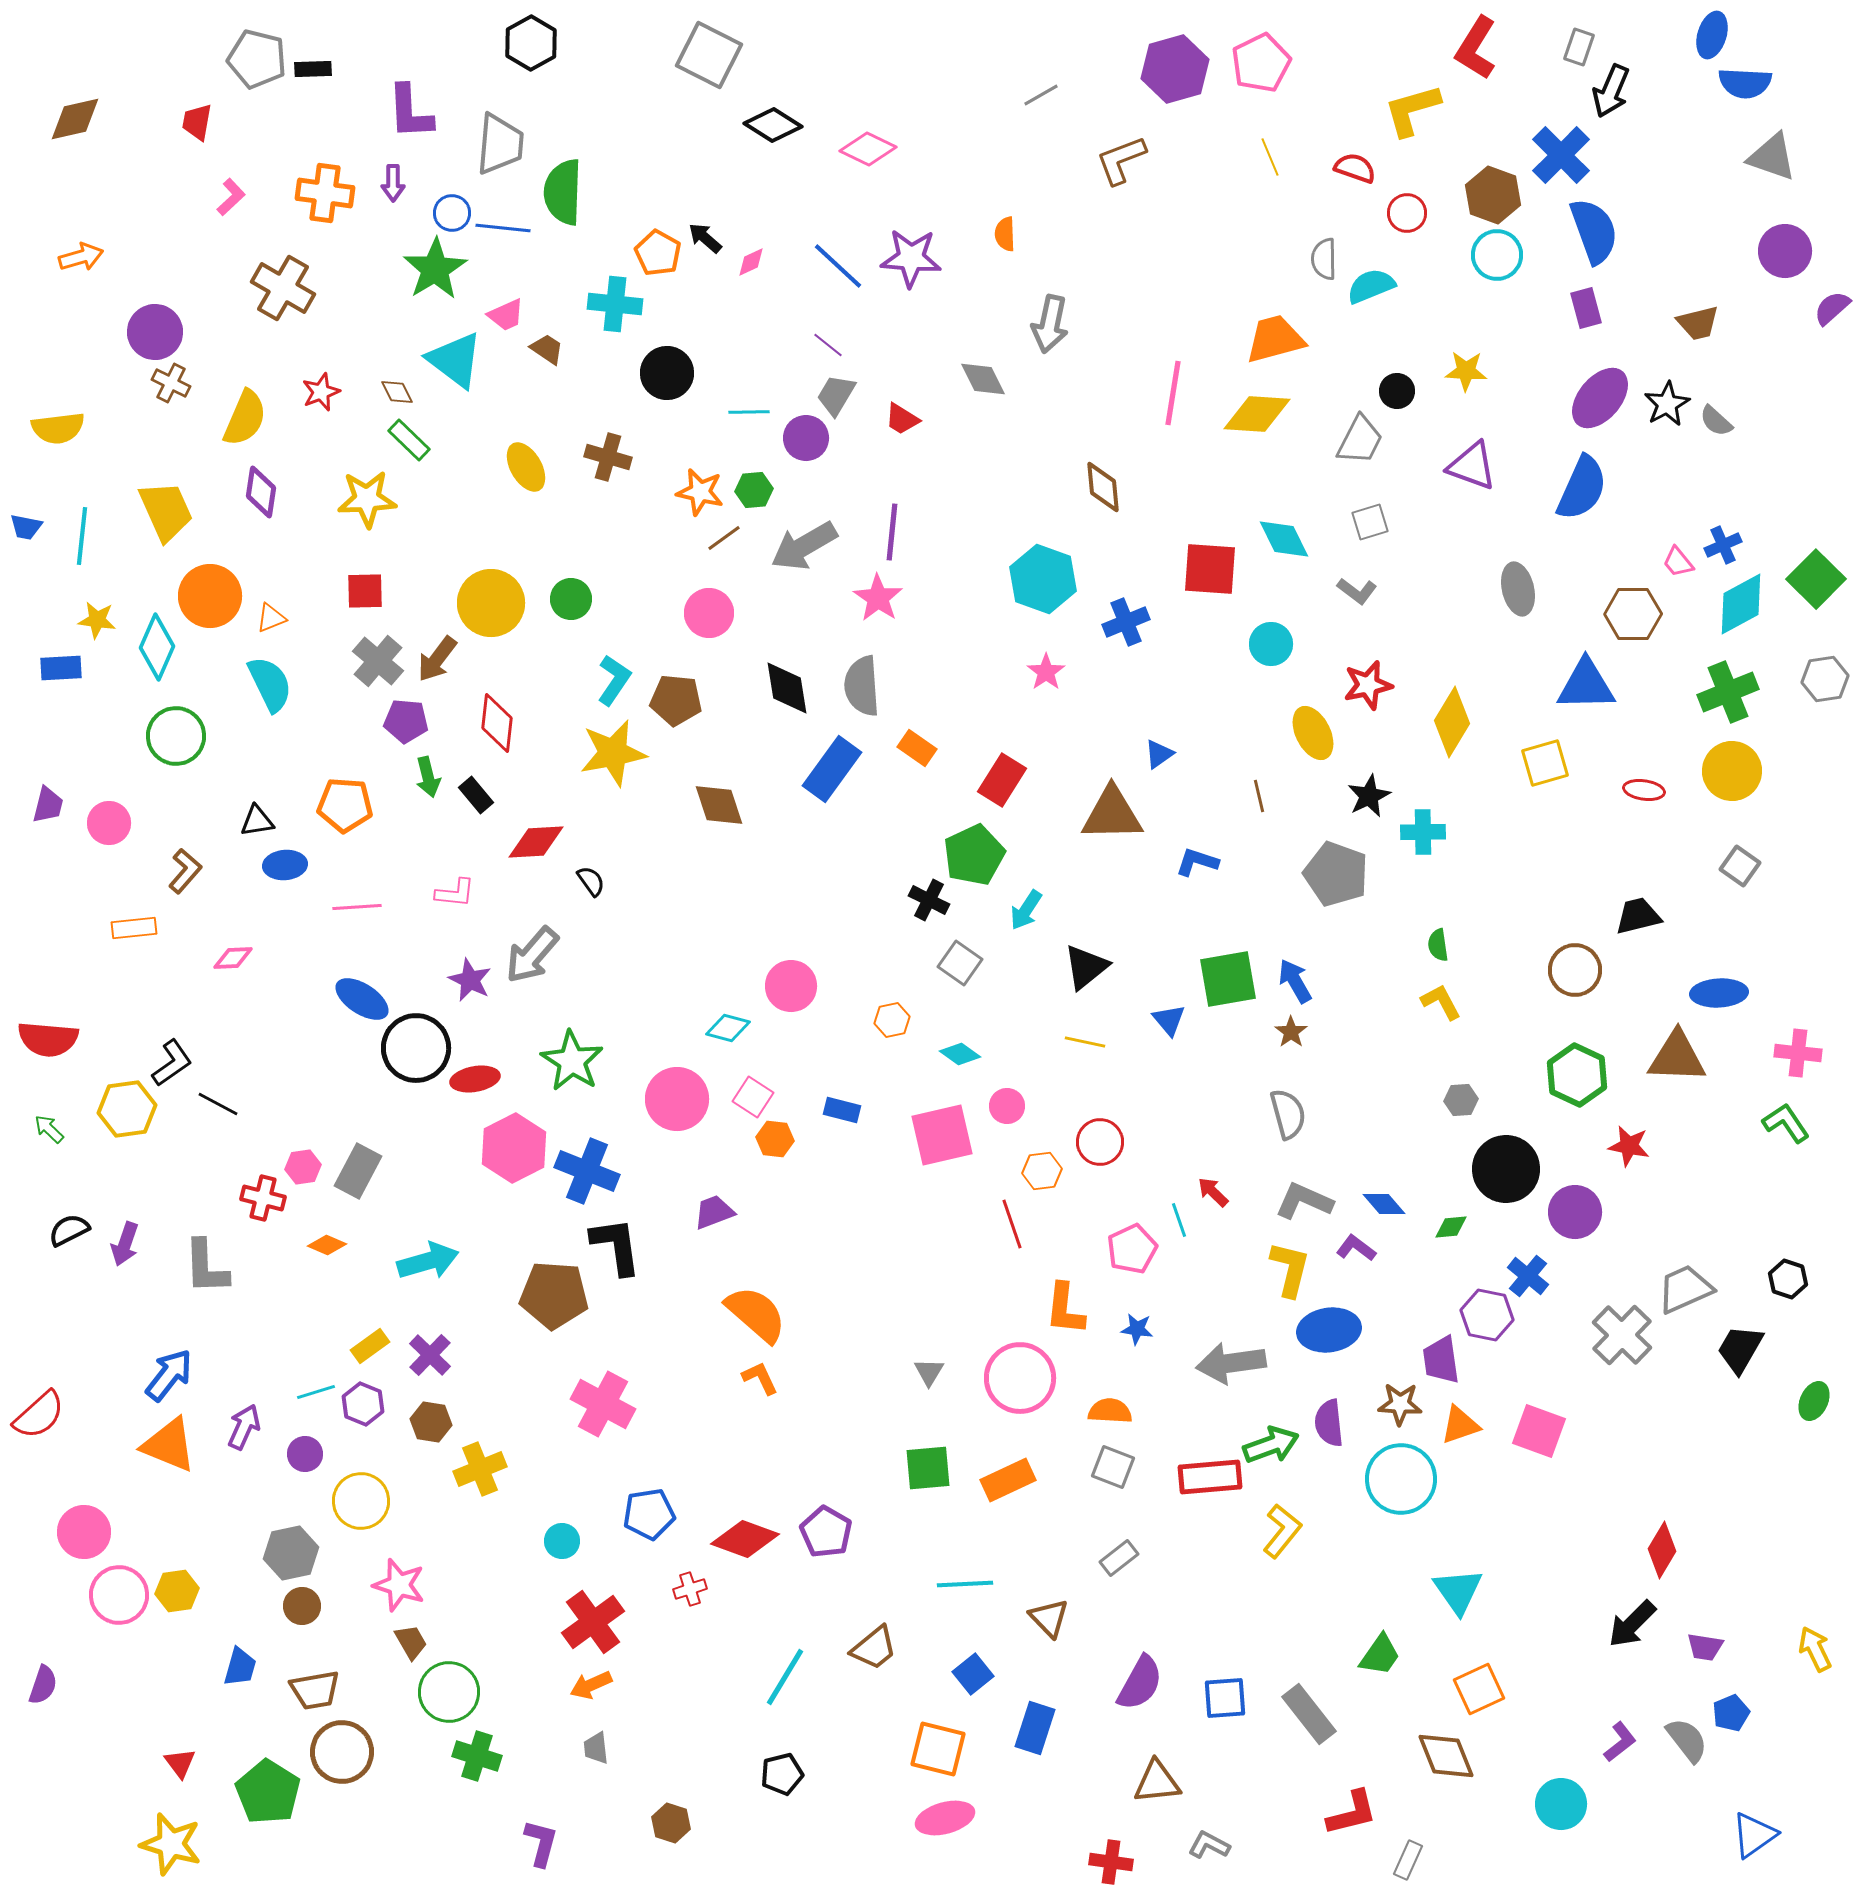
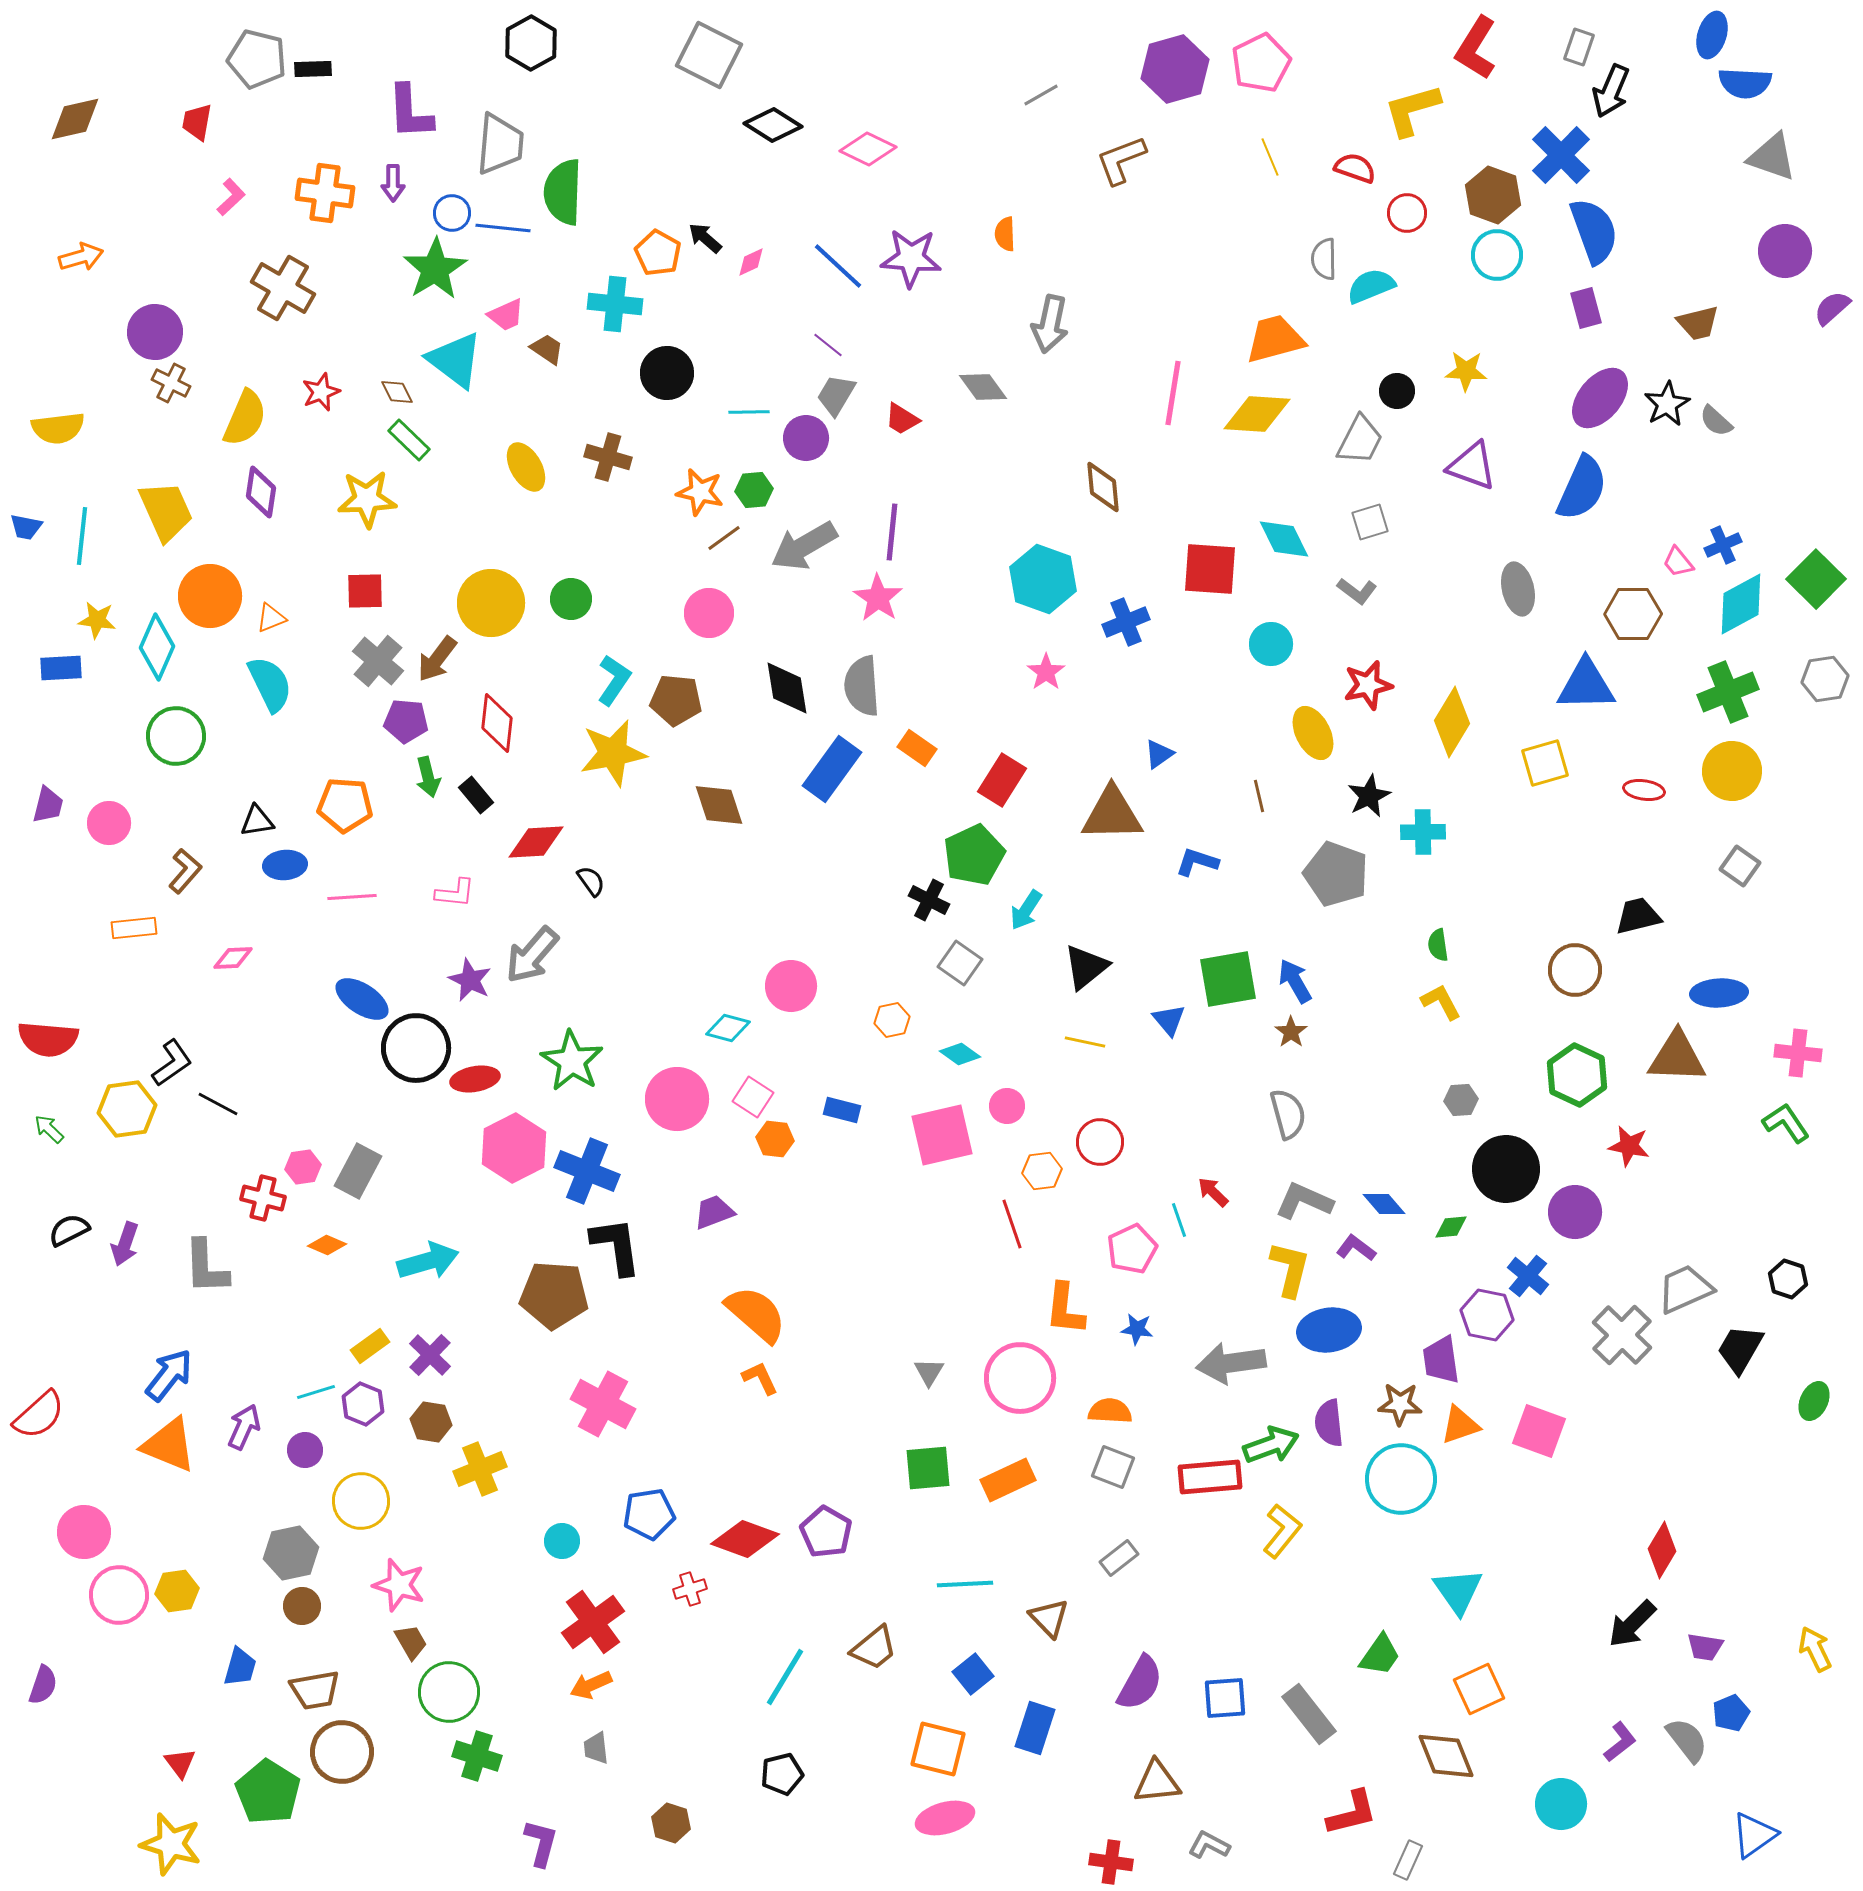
gray diamond at (983, 379): moved 8 px down; rotated 9 degrees counterclockwise
pink line at (357, 907): moved 5 px left, 10 px up
purple circle at (305, 1454): moved 4 px up
